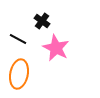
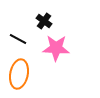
black cross: moved 2 px right
pink star: rotated 24 degrees counterclockwise
